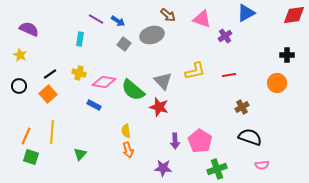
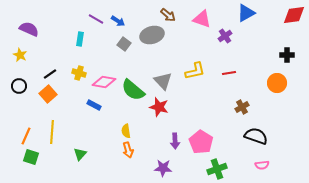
red line: moved 2 px up
black semicircle: moved 6 px right, 1 px up
pink pentagon: moved 1 px right, 1 px down
